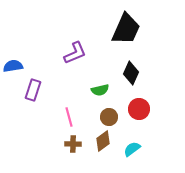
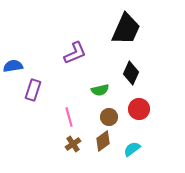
brown cross: rotated 35 degrees counterclockwise
